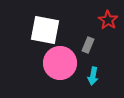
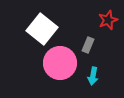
red star: rotated 18 degrees clockwise
white square: moved 3 px left, 1 px up; rotated 28 degrees clockwise
